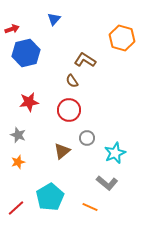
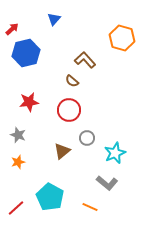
red arrow: rotated 24 degrees counterclockwise
brown L-shape: rotated 15 degrees clockwise
brown semicircle: rotated 16 degrees counterclockwise
cyan pentagon: rotated 12 degrees counterclockwise
